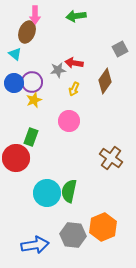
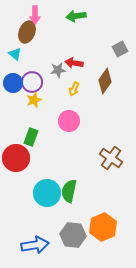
blue circle: moved 1 px left
